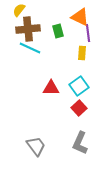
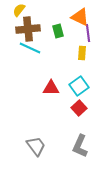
gray L-shape: moved 3 px down
